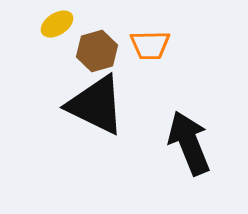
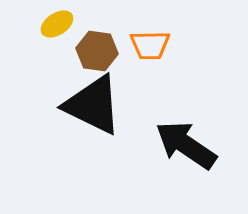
brown hexagon: rotated 24 degrees clockwise
black triangle: moved 3 px left
black arrow: moved 3 px left, 2 px down; rotated 34 degrees counterclockwise
